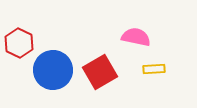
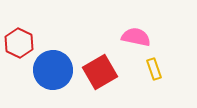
yellow rectangle: rotated 75 degrees clockwise
